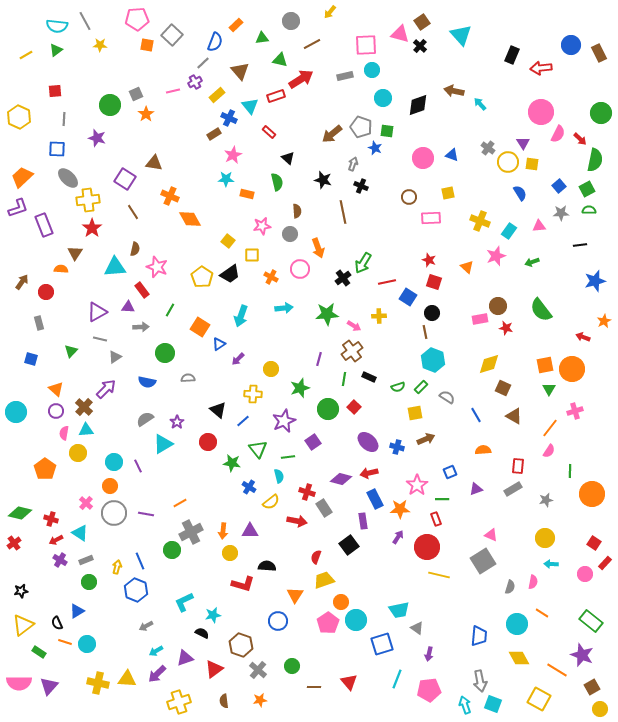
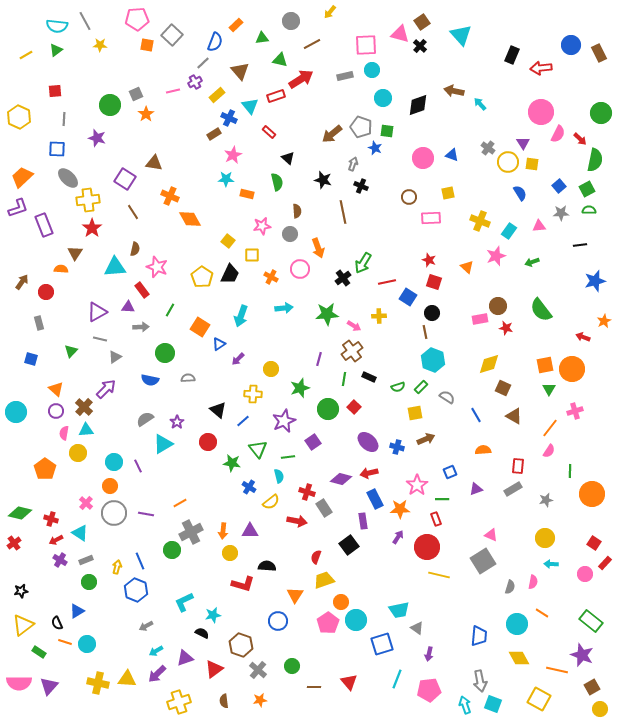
black trapezoid at (230, 274): rotated 30 degrees counterclockwise
blue semicircle at (147, 382): moved 3 px right, 2 px up
orange line at (557, 670): rotated 20 degrees counterclockwise
